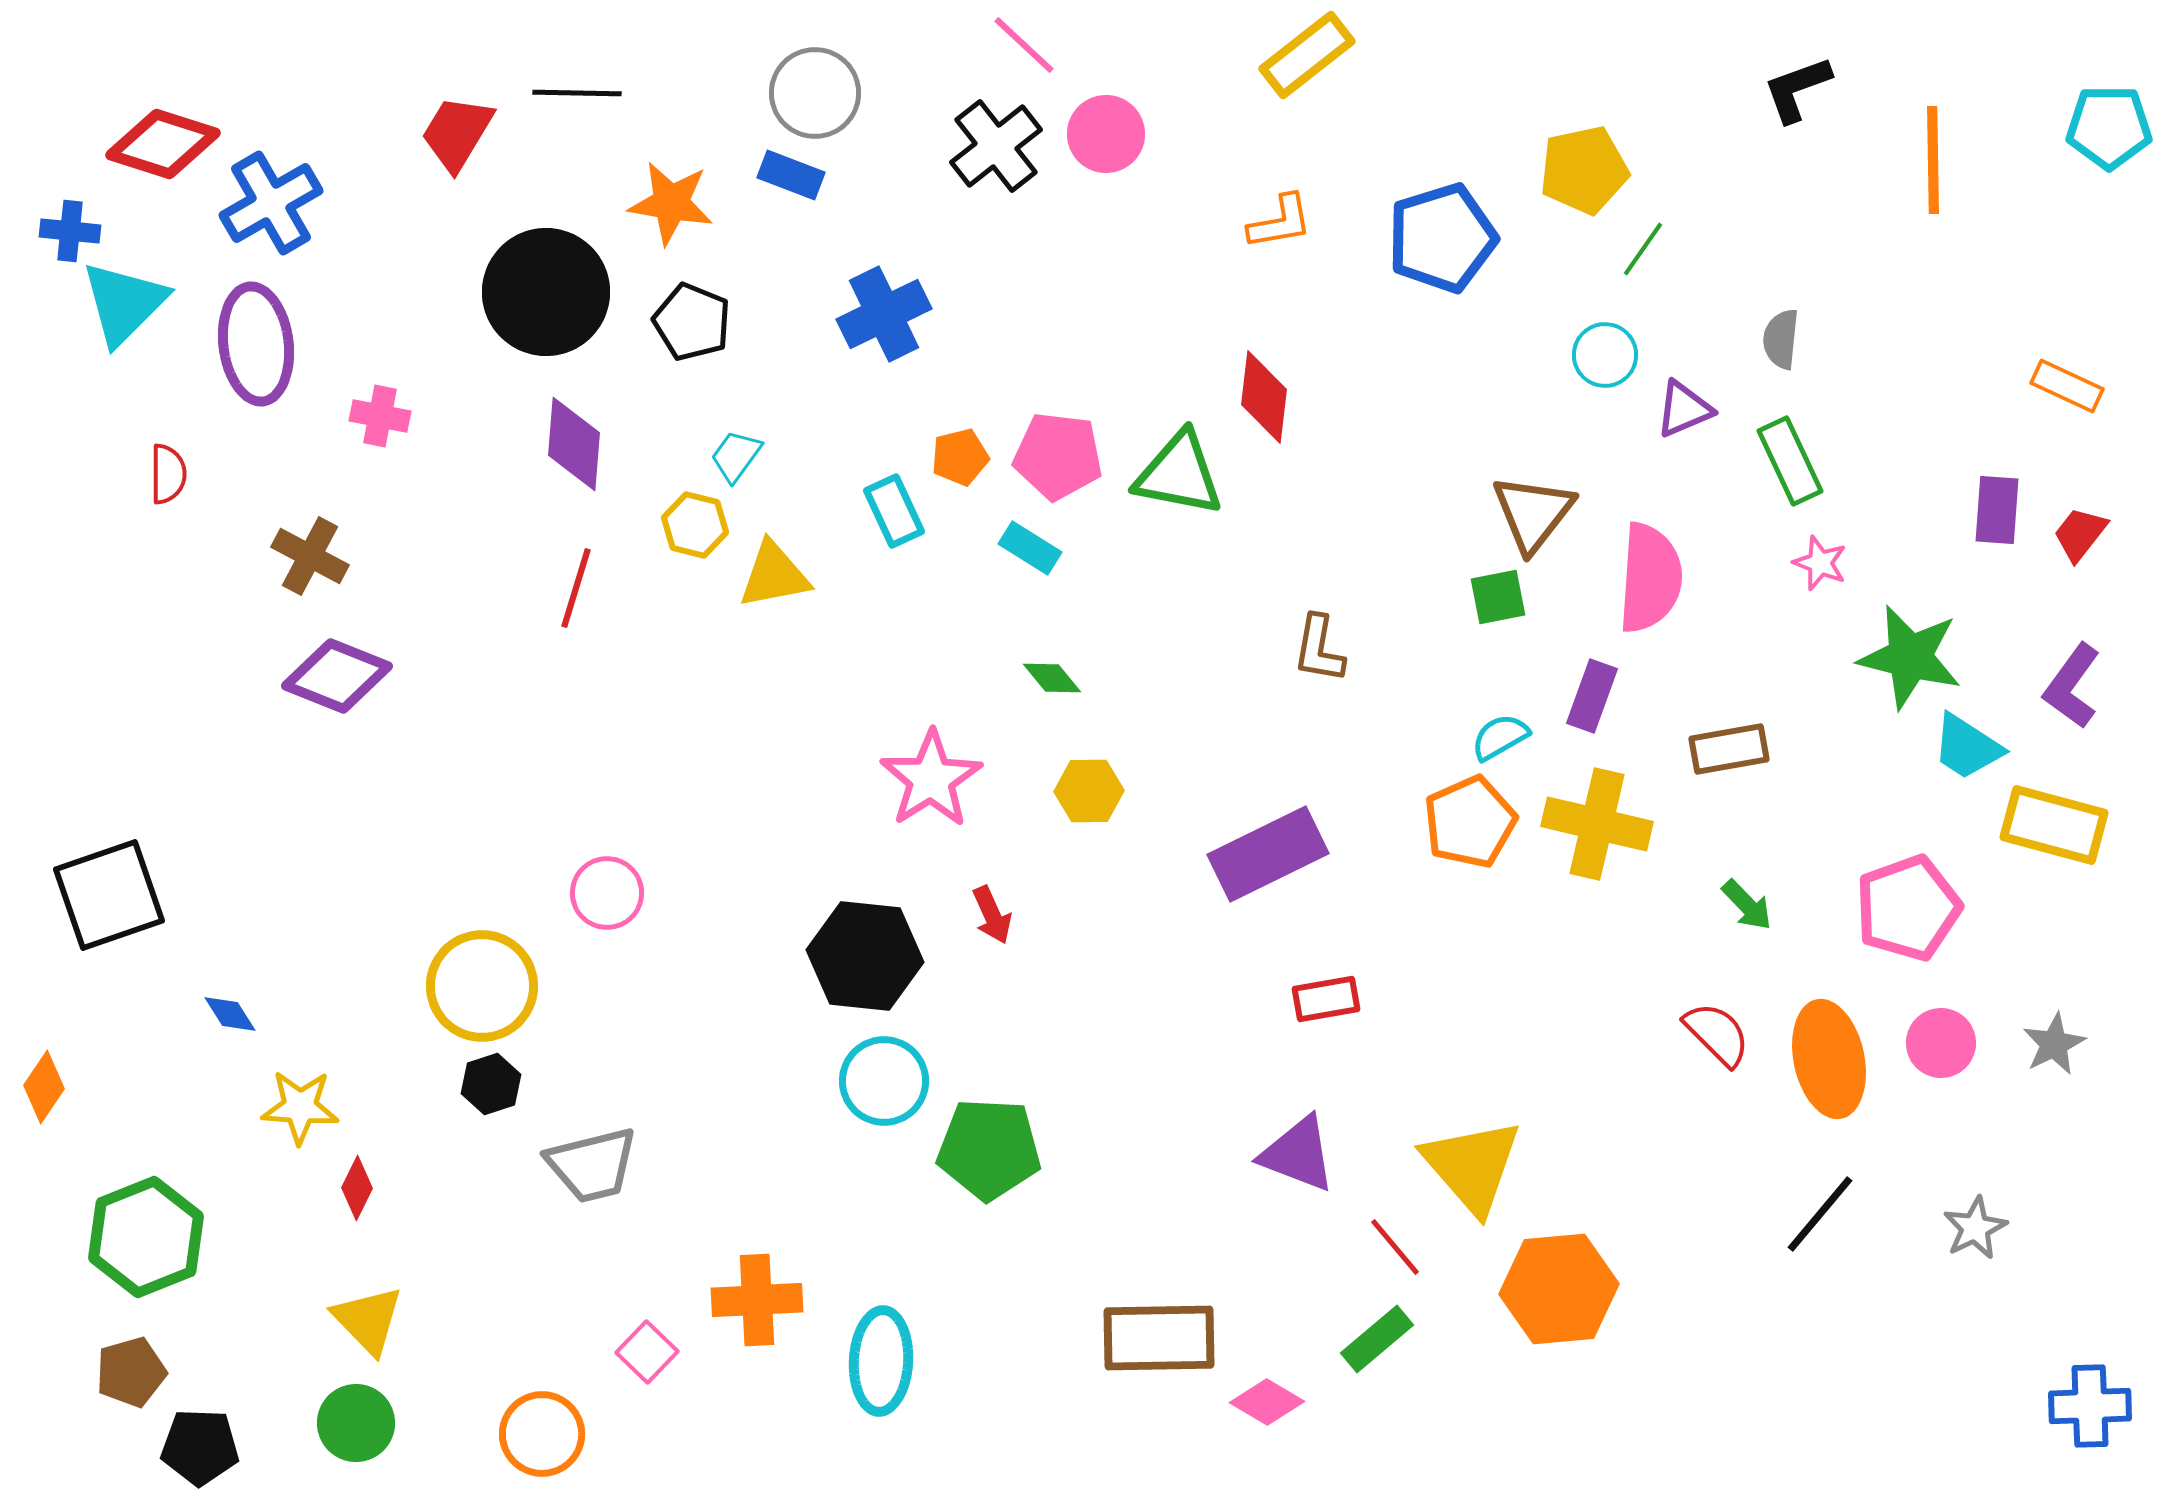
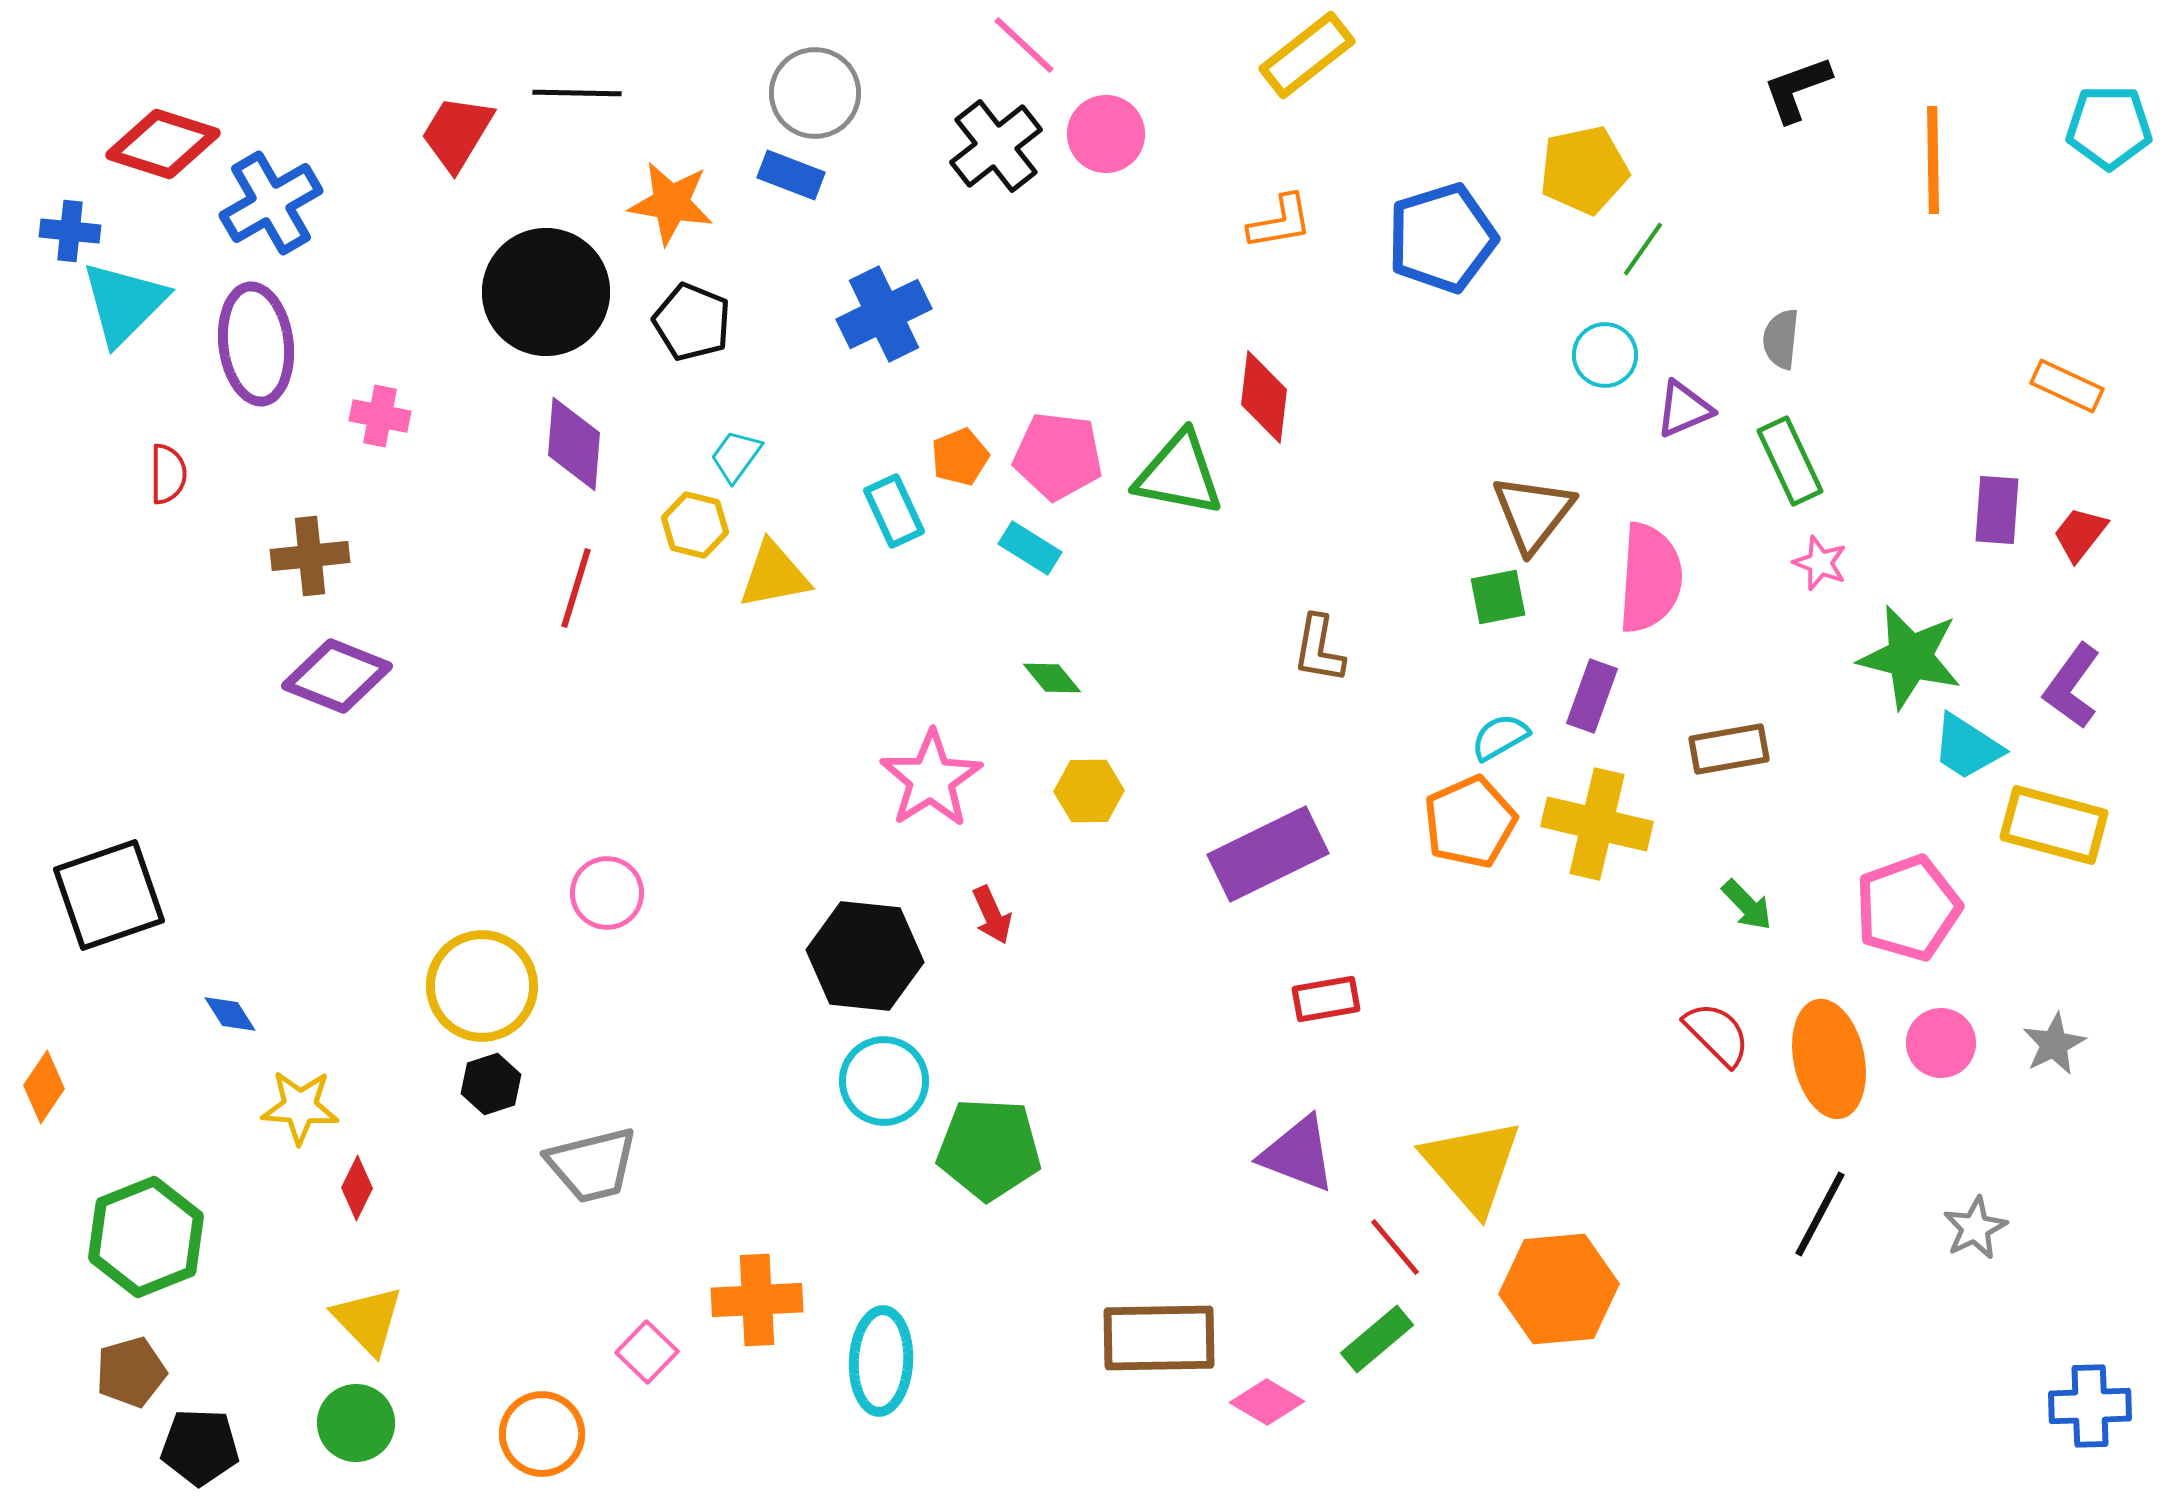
orange pentagon at (960, 457): rotated 8 degrees counterclockwise
brown cross at (310, 556): rotated 34 degrees counterclockwise
black line at (1820, 1214): rotated 12 degrees counterclockwise
